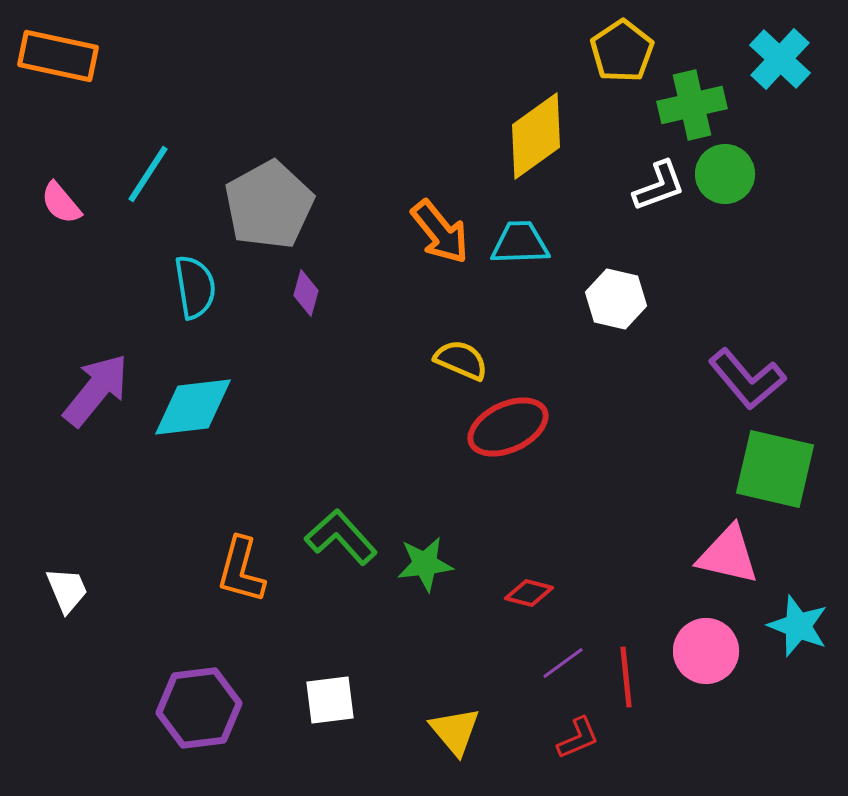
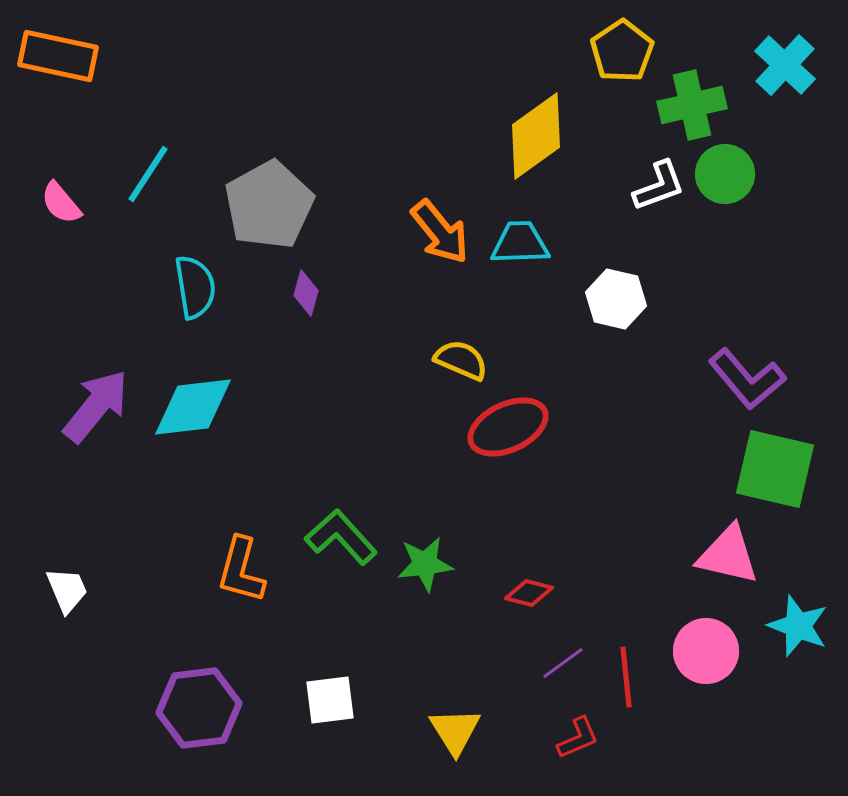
cyan cross: moved 5 px right, 6 px down
purple arrow: moved 16 px down
yellow triangle: rotated 8 degrees clockwise
